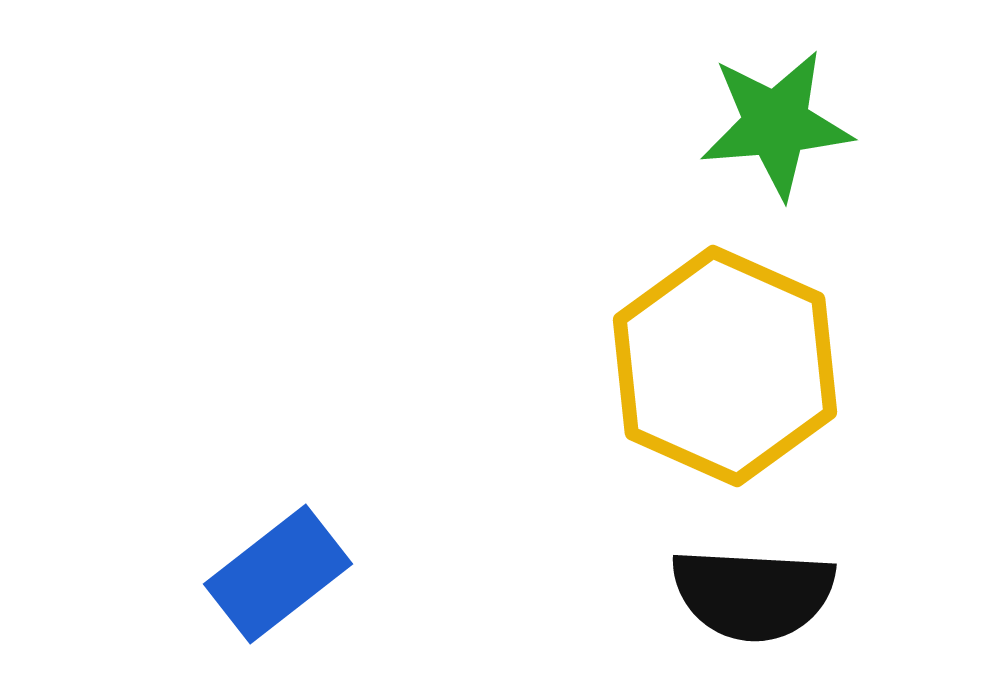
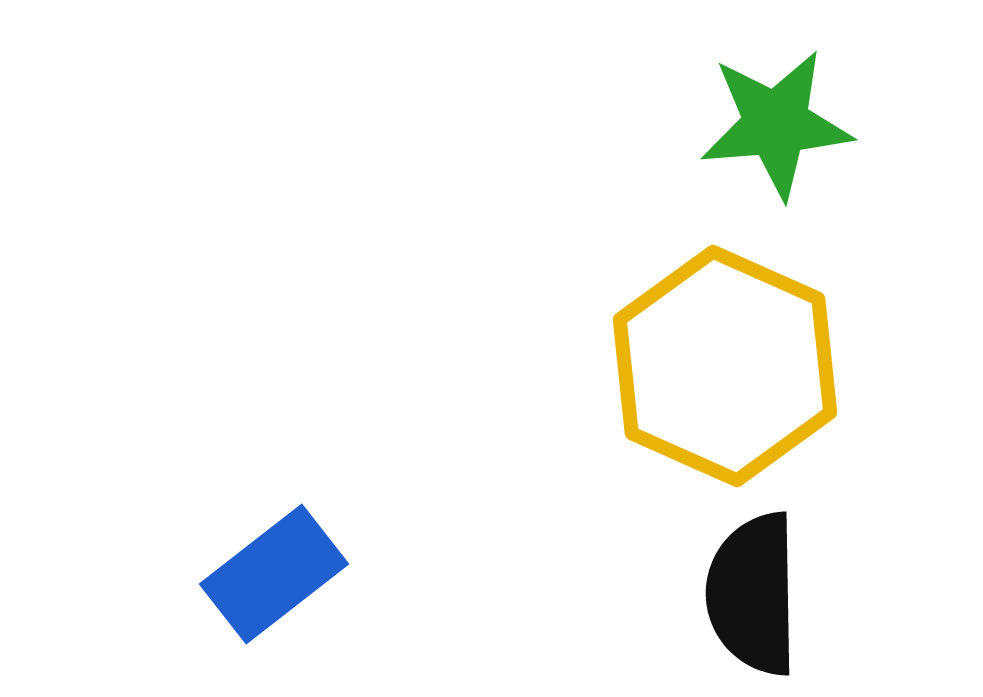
blue rectangle: moved 4 px left
black semicircle: rotated 86 degrees clockwise
